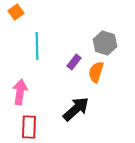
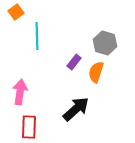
cyan line: moved 10 px up
